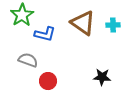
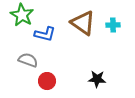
green star: rotated 10 degrees counterclockwise
black star: moved 5 px left, 2 px down
red circle: moved 1 px left
